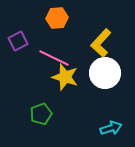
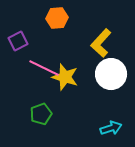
pink line: moved 10 px left, 10 px down
white circle: moved 6 px right, 1 px down
